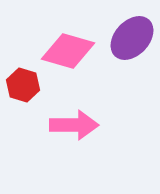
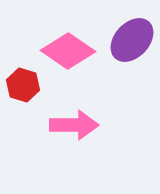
purple ellipse: moved 2 px down
pink diamond: rotated 18 degrees clockwise
